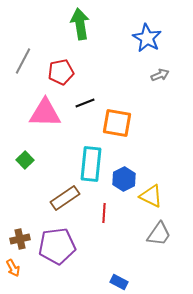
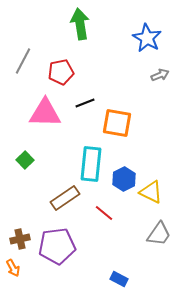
yellow triangle: moved 4 px up
red line: rotated 54 degrees counterclockwise
blue rectangle: moved 3 px up
